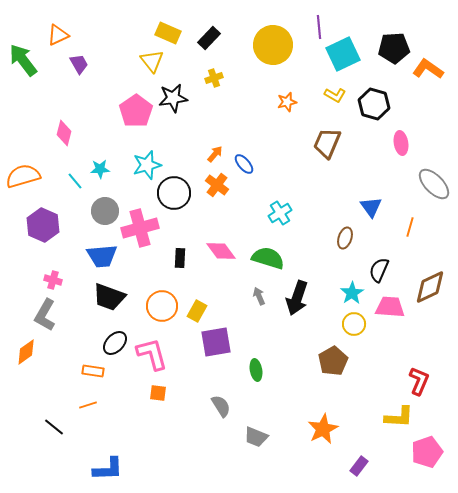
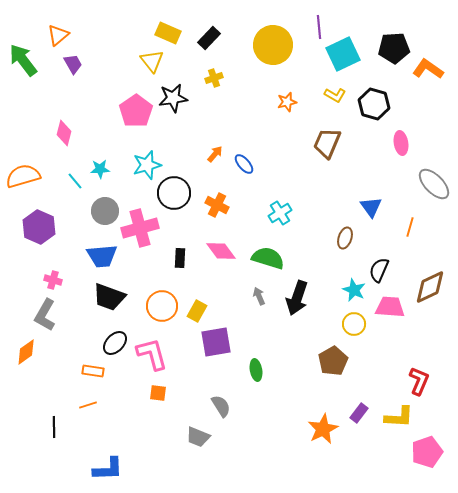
orange triangle at (58, 35): rotated 15 degrees counterclockwise
purple trapezoid at (79, 64): moved 6 px left
orange cross at (217, 185): moved 20 px down; rotated 10 degrees counterclockwise
purple hexagon at (43, 225): moved 4 px left, 2 px down
cyan star at (352, 293): moved 2 px right, 3 px up; rotated 15 degrees counterclockwise
black line at (54, 427): rotated 50 degrees clockwise
gray trapezoid at (256, 437): moved 58 px left
purple rectangle at (359, 466): moved 53 px up
